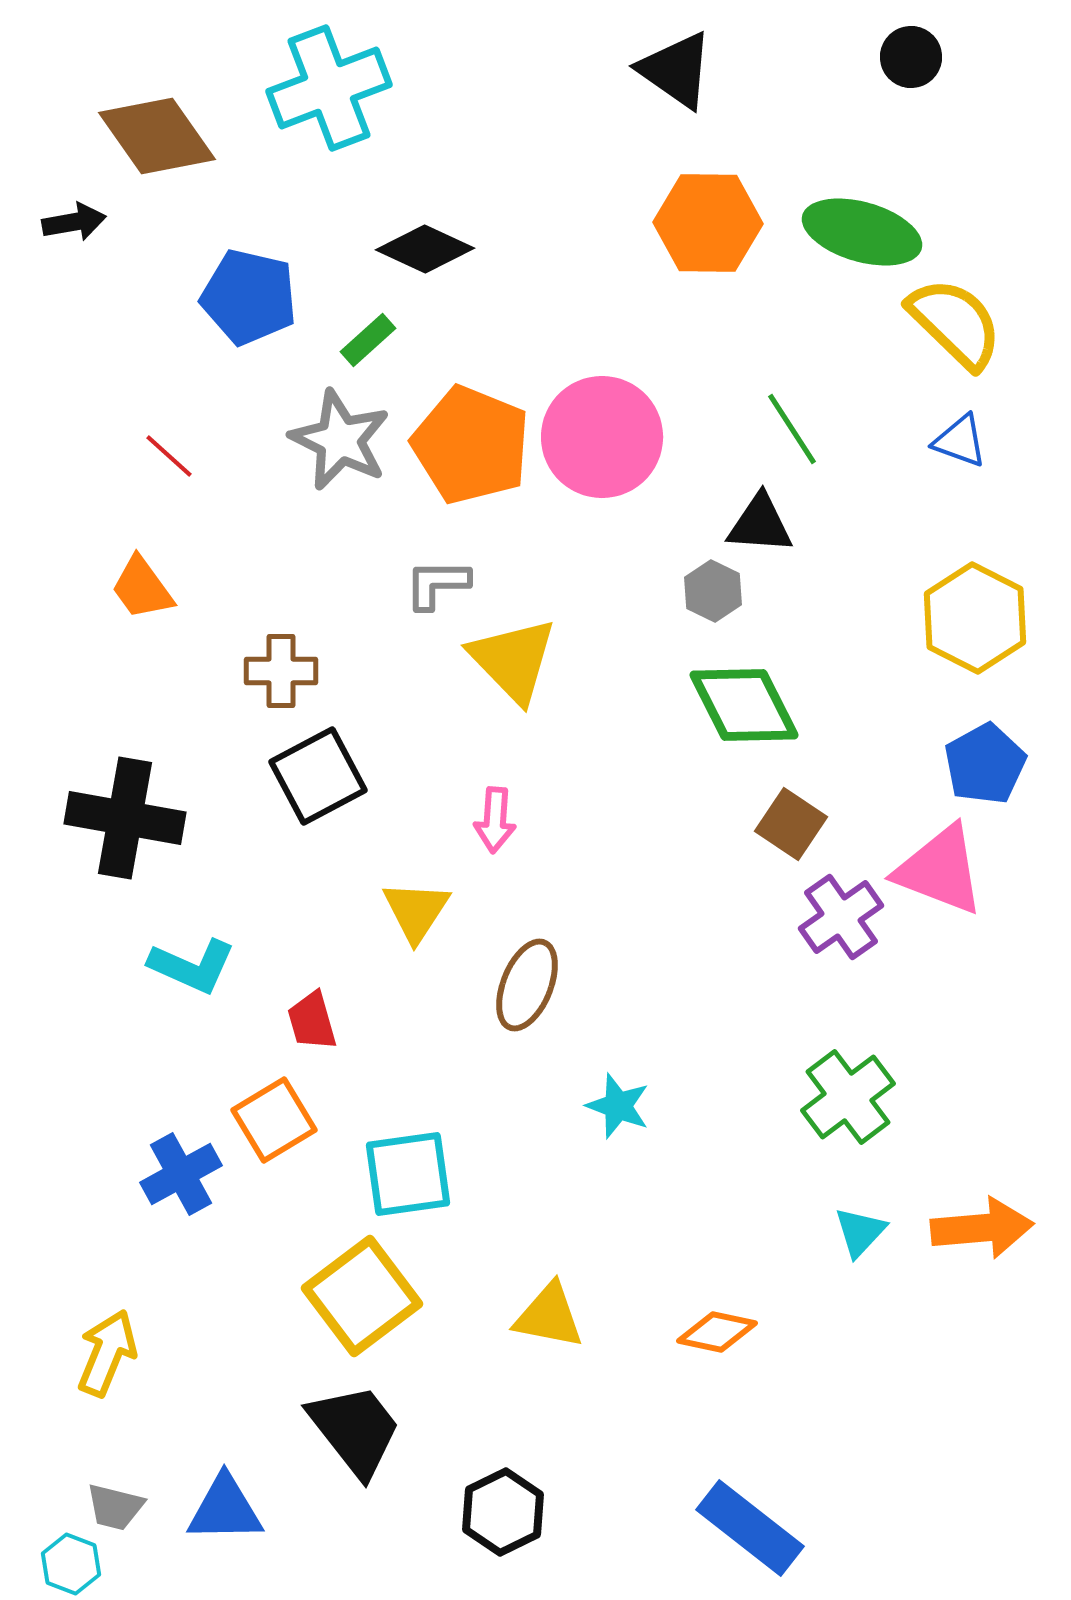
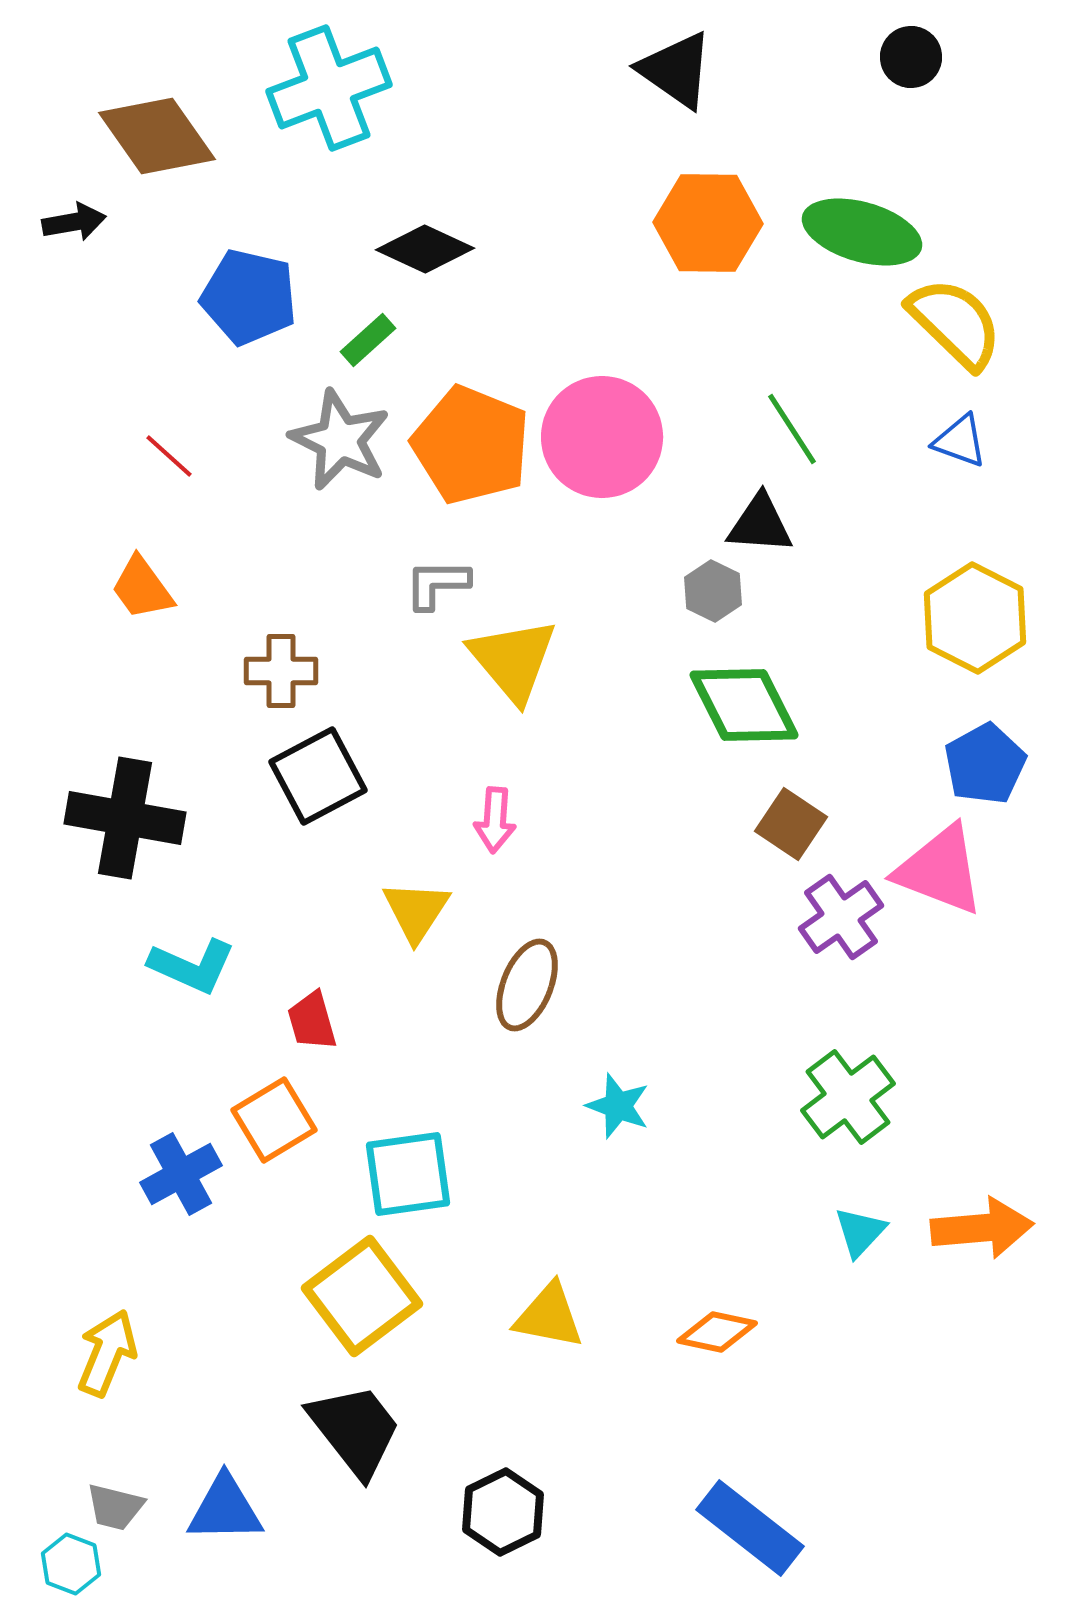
yellow triangle at (513, 660): rotated 4 degrees clockwise
